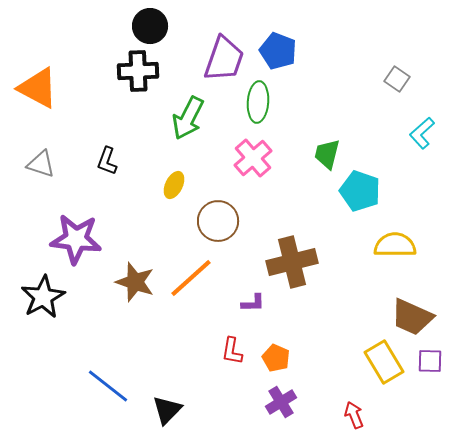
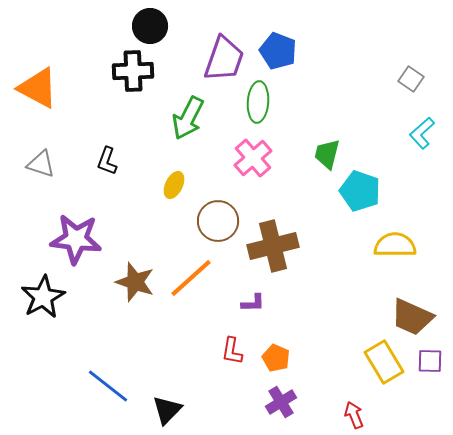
black cross: moved 5 px left
gray square: moved 14 px right
brown cross: moved 19 px left, 16 px up
